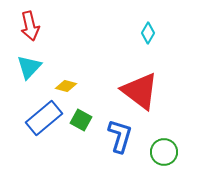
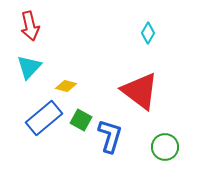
blue L-shape: moved 10 px left
green circle: moved 1 px right, 5 px up
